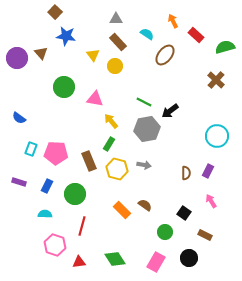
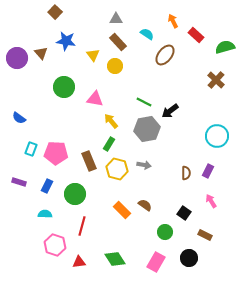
blue star at (66, 36): moved 5 px down
